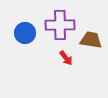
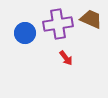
purple cross: moved 2 px left, 1 px up; rotated 8 degrees counterclockwise
brown trapezoid: moved 21 px up; rotated 15 degrees clockwise
